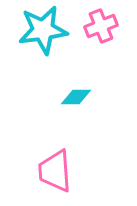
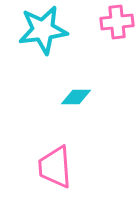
pink cross: moved 16 px right, 4 px up; rotated 16 degrees clockwise
pink trapezoid: moved 4 px up
